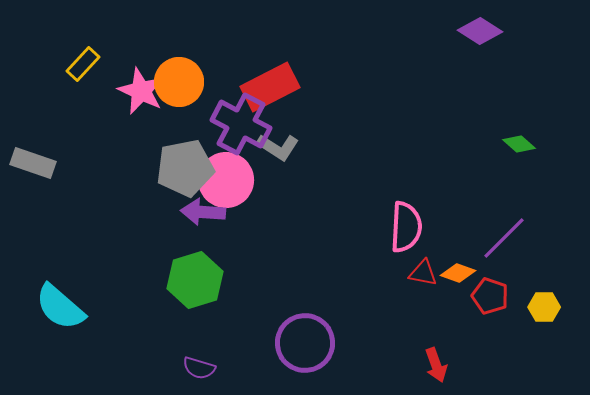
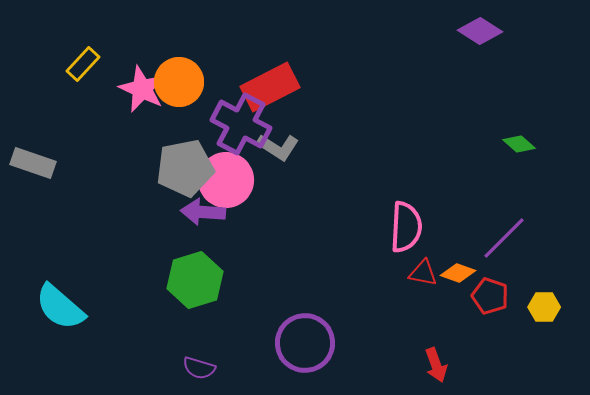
pink star: moved 1 px right, 2 px up
